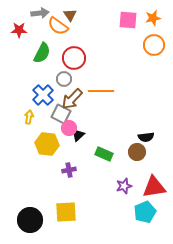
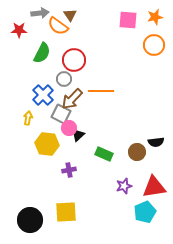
orange star: moved 2 px right, 1 px up
red circle: moved 2 px down
yellow arrow: moved 1 px left, 1 px down
black semicircle: moved 10 px right, 5 px down
